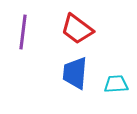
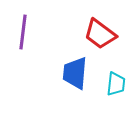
red trapezoid: moved 23 px right, 5 px down
cyan trapezoid: rotated 100 degrees clockwise
